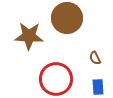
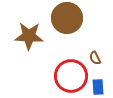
red circle: moved 15 px right, 3 px up
